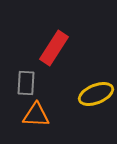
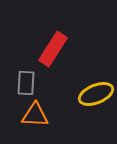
red rectangle: moved 1 px left, 1 px down
orange triangle: moved 1 px left
